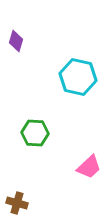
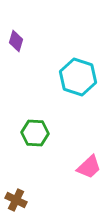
cyan hexagon: rotated 6 degrees clockwise
brown cross: moved 1 px left, 3 px up; rotated 10 degrees clockwise
